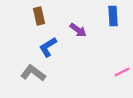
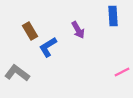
brown rectangle: moved 9 px left, 15 px down; rotated 18 degrees counterclockwise
purple arrow: rotated 24 degrees clockwise
gray L-shape: moved 16 px left
